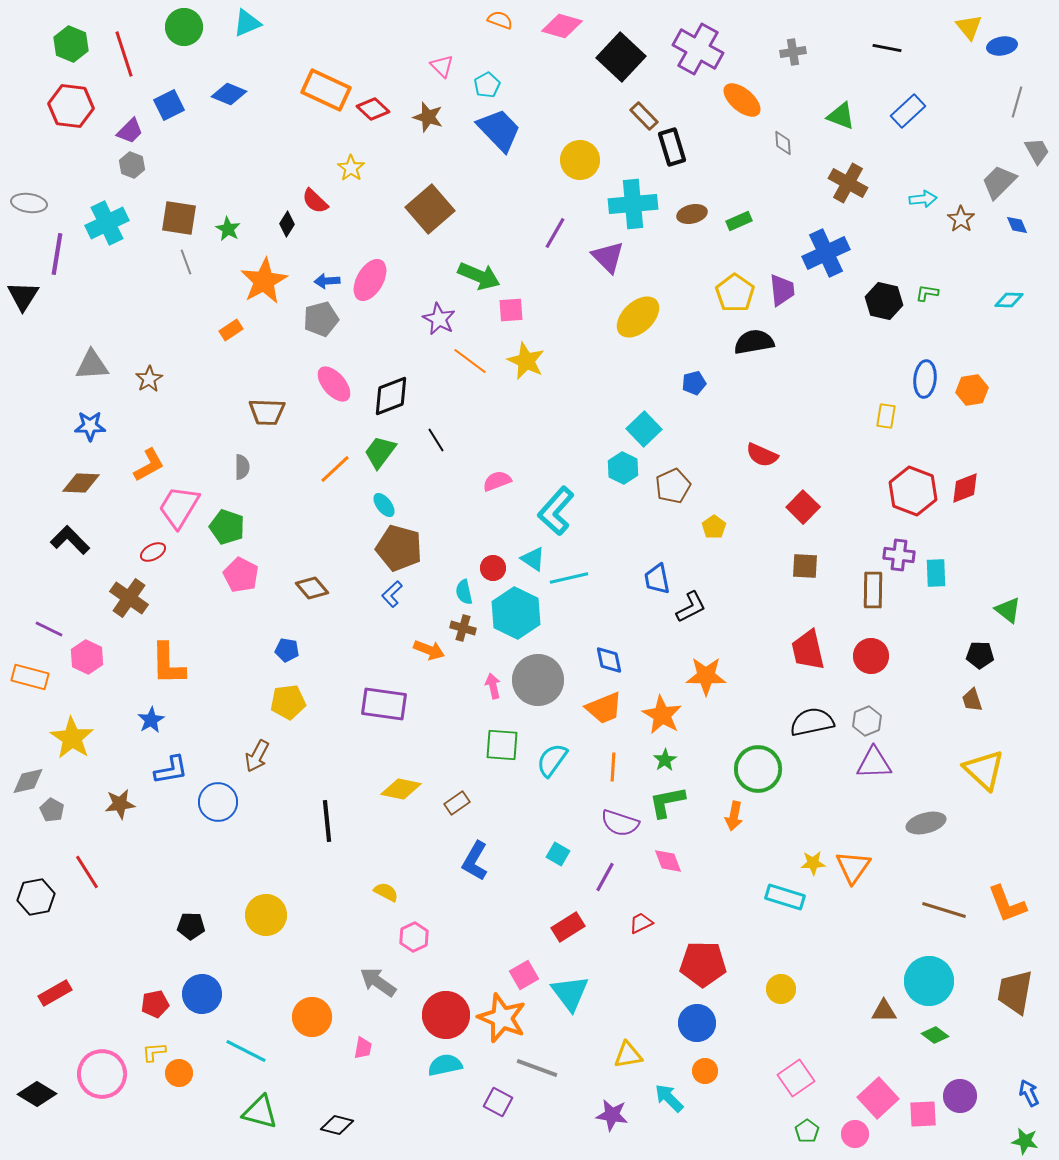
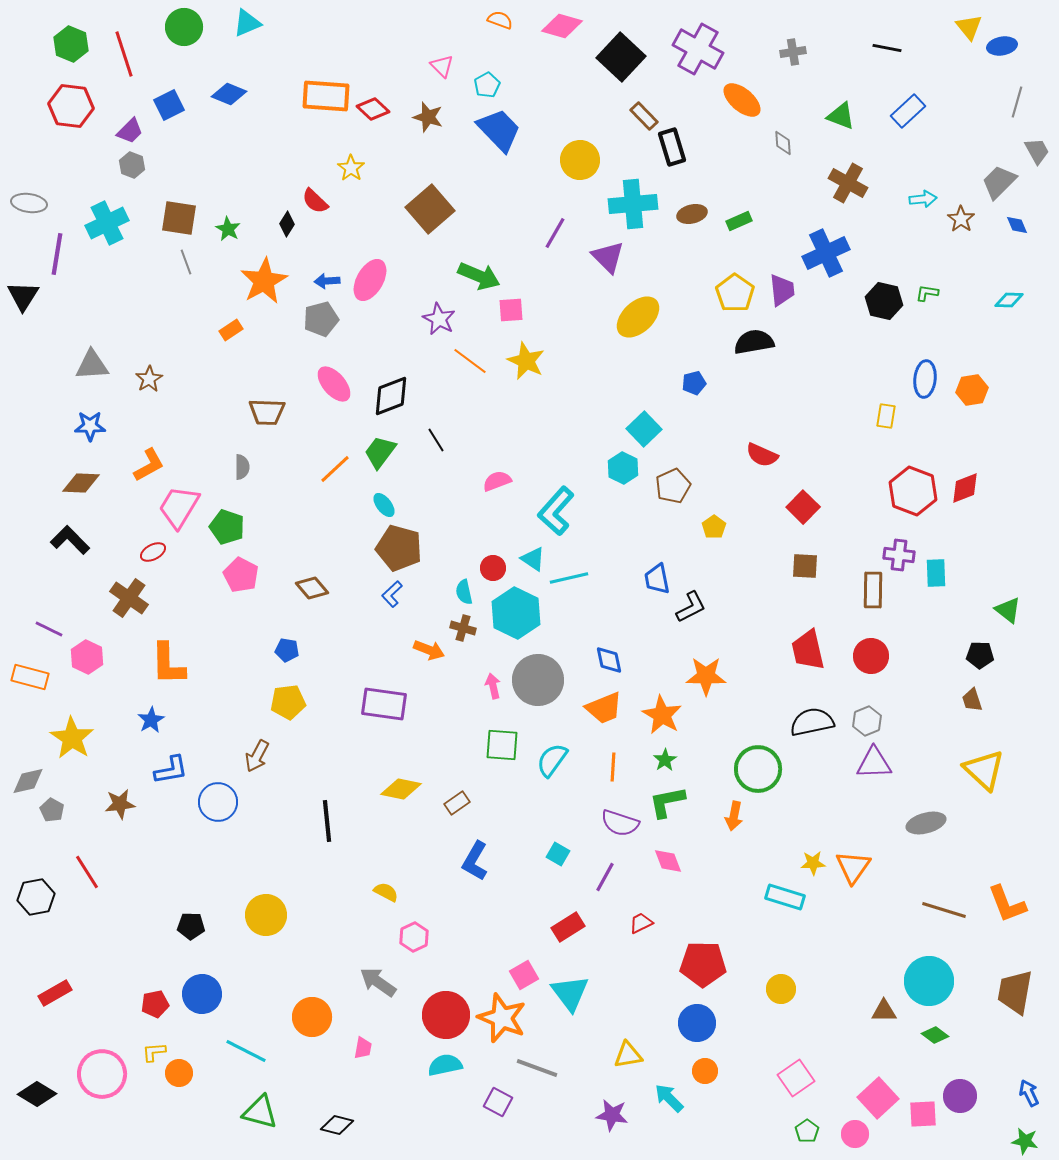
orange rectangle at (326, 90): moved 6 px down; rotated 21 degrees counterclockwise
